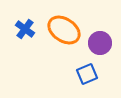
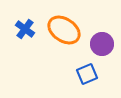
purple circle: moved 2 px right, 1 px down
